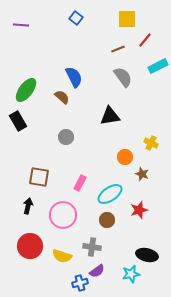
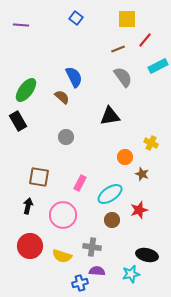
brown circle: moved 5 px right
purple semicircle: rotated 140 degrees counterclockwise
